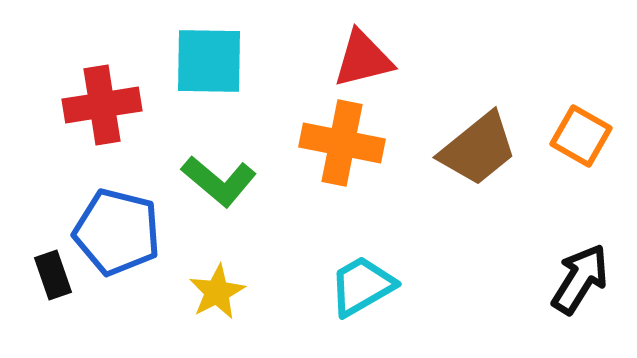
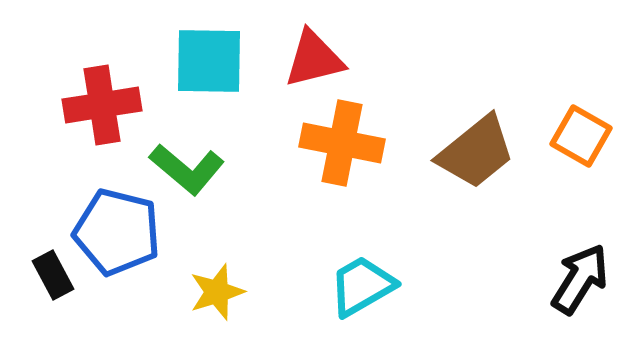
red triangle: moved 49 px left
brown trapezoid: moved 2 px left, 3 px down
green L-shape: moved 32 px left, 12 px up
black rectangle: rotated 9 degrees counterclockwise
yellow star: rotated 10 degrees clockwise
